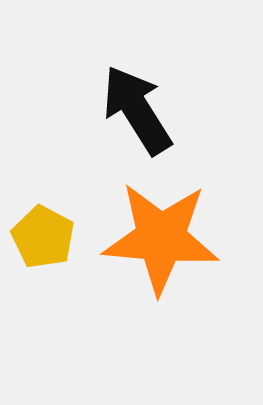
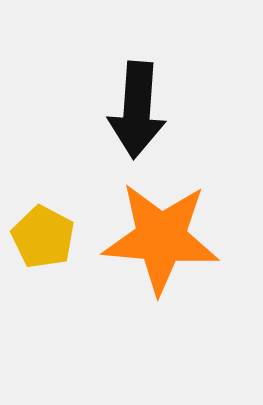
black arrow: rotated 144 degrees counterclockwise
